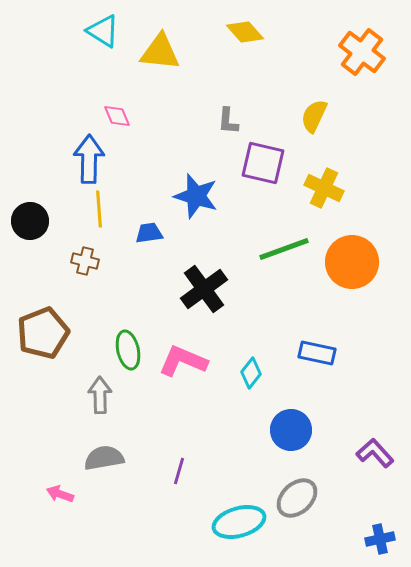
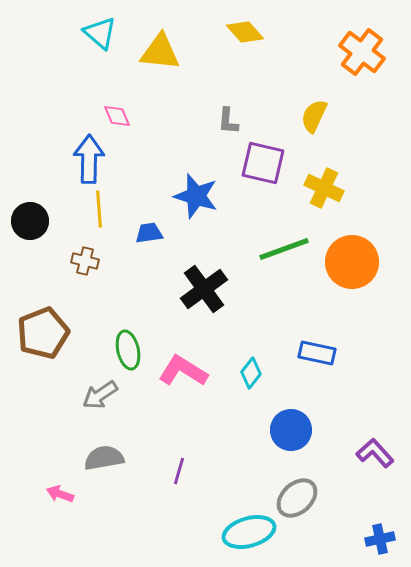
cyan triangle: moved 3 px left, 2 px down; rotated 9 degrees clockwise
pink L-shape: moved 10 px down; rotated 9 degrees clockwise
gray arrow: rotated 123 degrees counterclockwise
cyan ellipse: moved 10 px right, 10 px down
